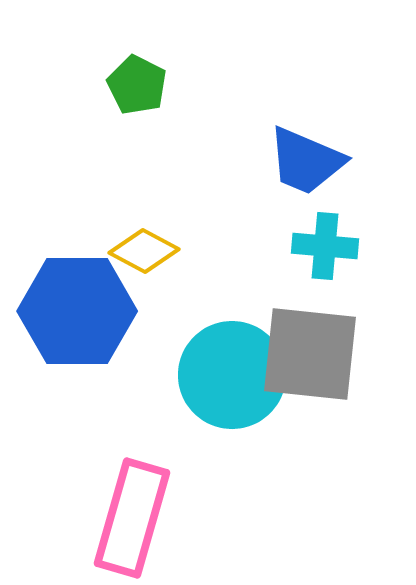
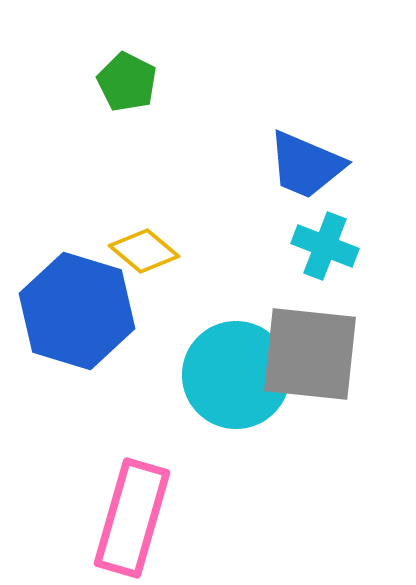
green pentagon: moved 10 px left, 3 px up
blue trapezoid: moved 4 px down
cyan cross: rotated 16 degrees clockwise
yellow diamond: rotated 12 degrees clockwise
blue hexagon: rotated 17 degrees clockwise
cyan circle: moved 4 px right
